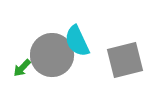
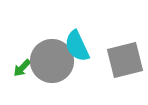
cyan semicircle: moved 5 px down
gray circle: moved 6 px down
